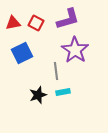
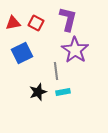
purple L-shape: rotated 60 degrees counterclockwise
black star: moved 3 px up
